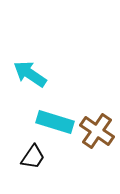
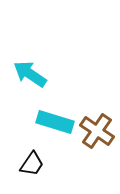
black trapezoid: moved 1 px left, 7 px down
